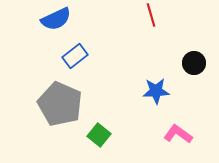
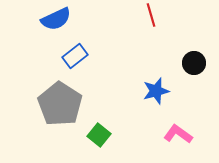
blue star: rotated 12 degrees counterclockwise
gray pentagon: rotated 9 degrees clockwise
